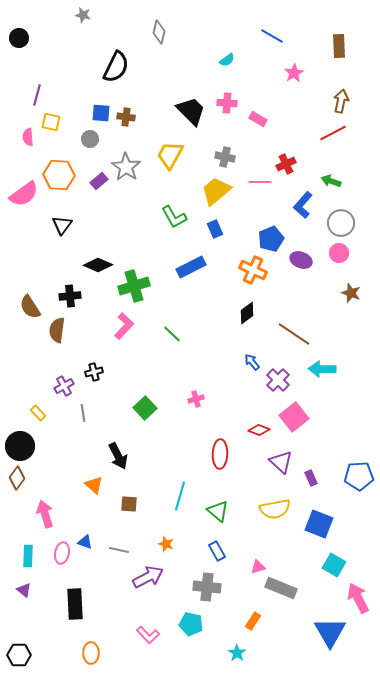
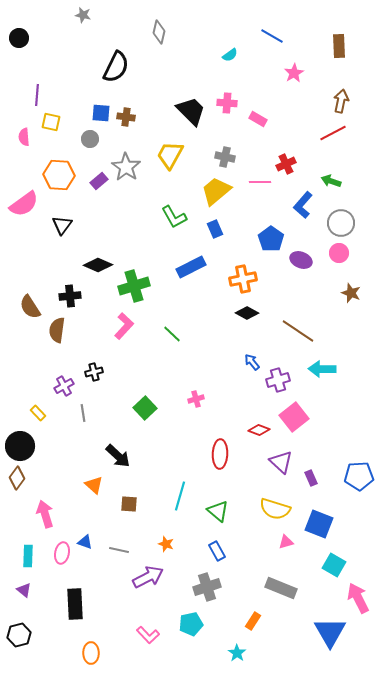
cyan semicircle at (227, 60): moved 3 px right, 5 px up
purple line at (37, 95): rotated 10 degrees counterclockwise
pink semicircle at (28, 137): moved 4 px left
pink semicircle at (24, 194): moved 10 px down
blue pentagon at (271, 239): rotated 15 degrees counterclockwise
orange cross at (253, 270): moved 10 px left, 9 px down; rotated 36 degrees counterclockwise
black diamond at (247, 313): rotated 65 degrees clockwise
brown line at (294, 334): moved 4 px right, 3 px up
purple cross at (278, 380): rotated 30 degrees clockwise
black arrow at (118, 456): rotated 20 degrees counterclockwise
yellow semicircle at (275, 509): rotated 28 degrees clockwise
pink triangle at (258, 567): moved 28 px right, 25 px up
gray cross at (207, 587): rotated 24 degrees counterclockwise
cyan pentagon at (191, 624): rotated 25 degrees counterclockwise
black hexagon at (19, 655): moved 20 px up; rotated 15 degrees counterclockwise
